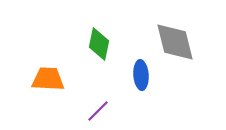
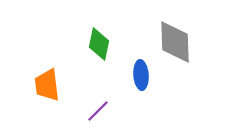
gray diamond: rotated 12 degrees clockwise
orange trapezoid: moved 1 px left, 6 px down; rotated 100 degrees counterclockwise
